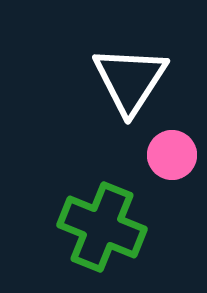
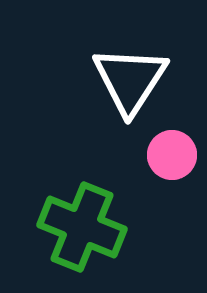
green cross: moved 20 px left
